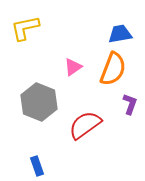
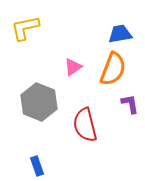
purple L-shape: rotated 30 degrees counterclockwise
red semicircle: rotated 68 degrees counterclockwise
